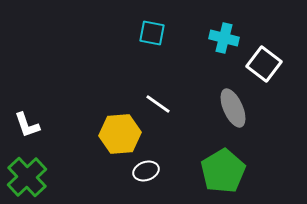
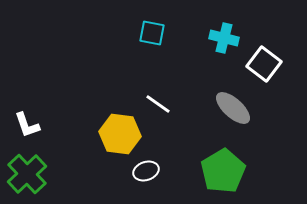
gray ellipse: rotated 24 degrees counterclockwise
yellow hexagon: rotated 12 degrees clockwise
green cross: moved 3 px up
